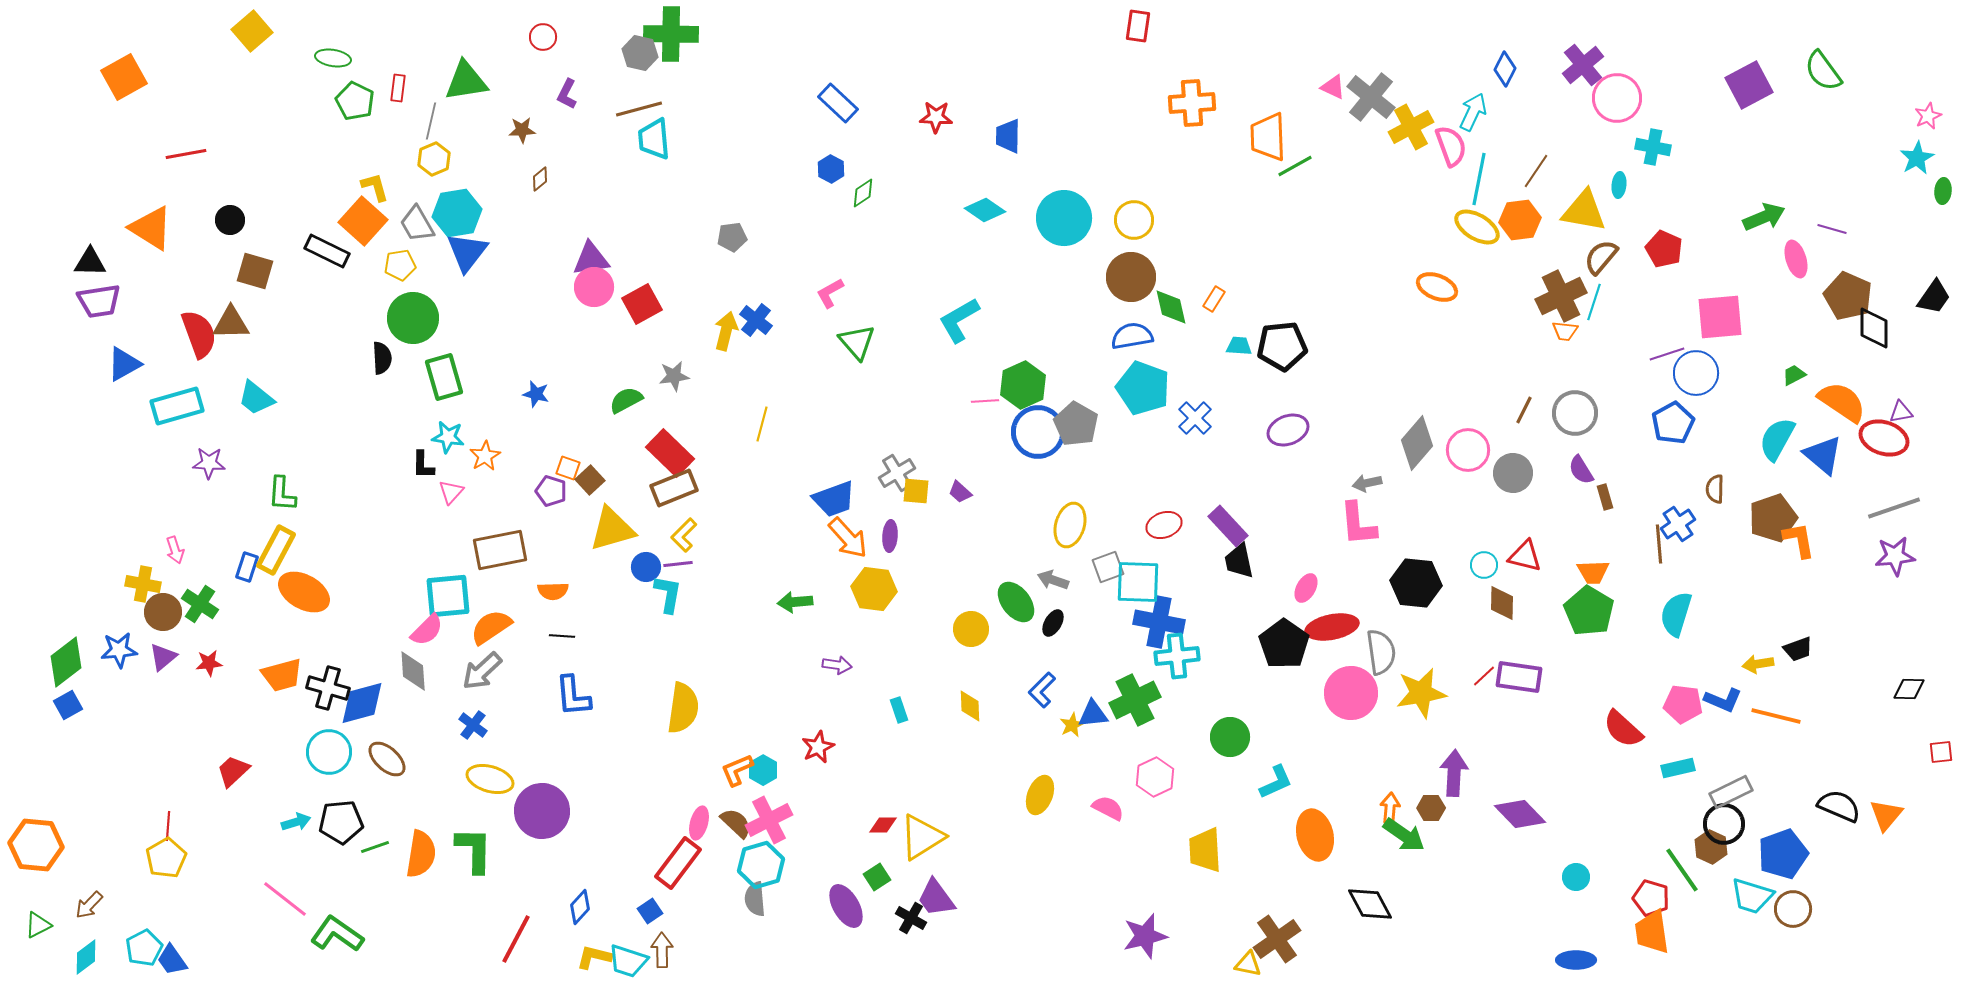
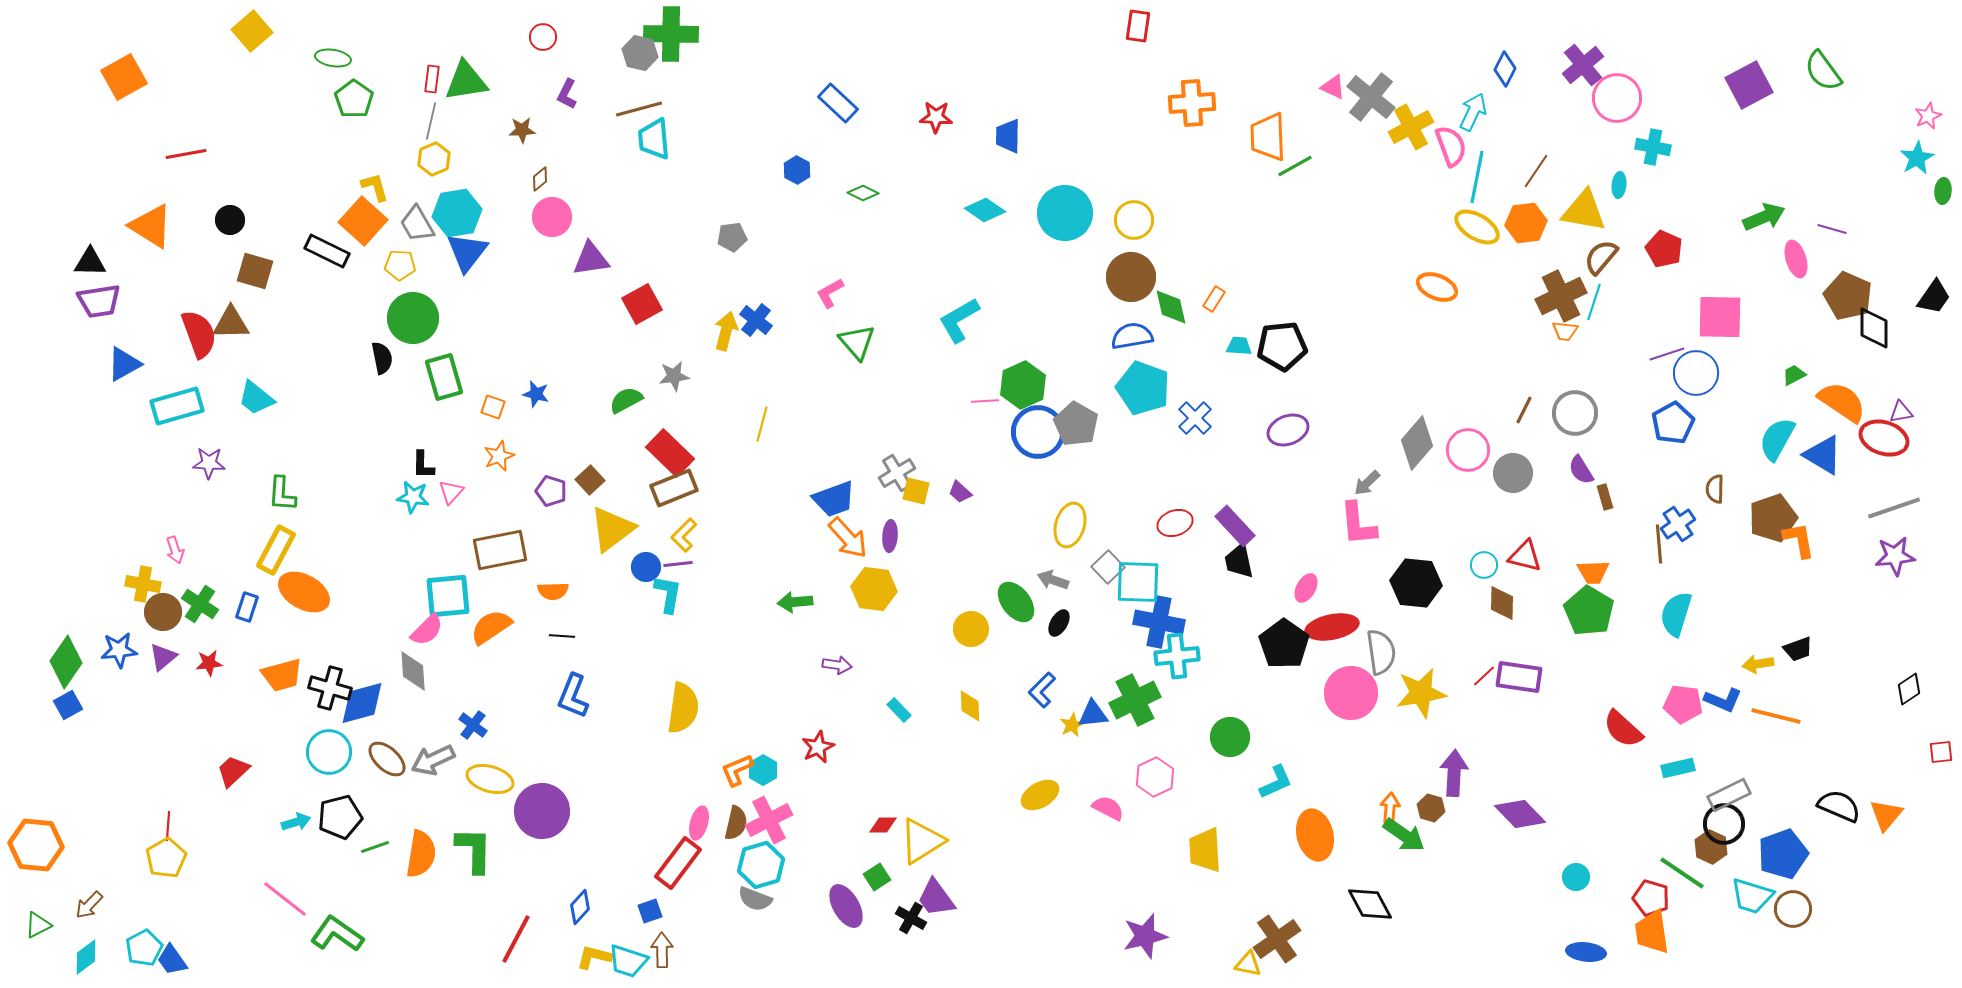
red rectangle at (398, 88): moved 34 px right, 9 px up
green pentagon at (355, 101): moved 1 px left, 2 px up; rotated 9 degrees clockwise
blue hexagon at (831, 169): moved 34 px left, 1 px down
cyan line at (1479, 179): moved 2 px left, 2 px up
green diamond at (863, 193): rotated 60 degrees clockwise
cyan circle at (1064, 218): moved 1 px right, 5 px up
orange hexagon at (1520, 220): moved 6 px right, 3 px down
orange triangle at (151, 228): moved 2 px up
yellow pentagon at (400, 265): rotated 12 degrees clockwise
pink circle at (594, 287): moved 42 px left, 70 px up
pink square at (1720, 317): rotated 6 degrees clockwise
black semicircle at (382, 358): rotated 8 degrees counterclockwise
cyan star at (448, 437): moved 35 px left, 60 px down
blue triangle at (1823, 455): rotated 9 degrees counterclockwise
orange star at (485, 456): moved 14 px right; rotated 8 degrees clockwise
orange square at (568, 468): moved 75 px left, 61 px up
gray arrow at (1367, 483): rotated 32 degrees counterclockwise
yellow square at (916, 491): rotated 8 degrees clockwise
red ellipse at (1164, 525): moved 11 px right, 2 px up
purple rectangle at (1228, 526): moved 7 px right
yellow triangle at (612, 529): rotated 21 degrees counterclockwise
blue rectangle at (247, 567): moved 40 px down
gray square at (1108, 567): rotated 24 degrees counterclockwise
black ellipse at (1053, 623): moved 6 px right
green diamond at (66, 662): rotated 18 degrees counterclockwise
gray arrow at (482, 671): moved 49 px left, 89 px down; rotated 18 degrees clockwise
black cross at (328, 688): moved 2 px right
black diamond at (1909, 689): rotated 36 degrees counterclockwise
blue L-shape at (573, 696): rotated 27 degrees clockwise
cyan rectangle at (899, 710): rotated 25 degrees counterclockwise
gray rectangle at (1731, 792): moved 2 px left, 3 px down
yellow ellipse at (1040, 795): rotated 39 degrees clockwise
brown hexagon at (1431, 808): rotated 16 degrees clockwise
black pentagon at (341, 822): moved 1 px left, 5 px up; rotated 9 degrees counterclockwise
brown semicircle at (736, 823): rotated 60 degrees clockwise
yellow triangle at (922, 837): moved 4 px down
green line at (1682, 870): moved 3 px down; rotated 21 degrees counterclockwise
gray semicircle at (755, 899): rotated 64 degrees counterclockwise
blue square at (650, 911): rotated 15 degrees clockwise
blue ellipse at (1576, 960): moved 10 px right, 8 px up; rotated 6 degrees clockwise
